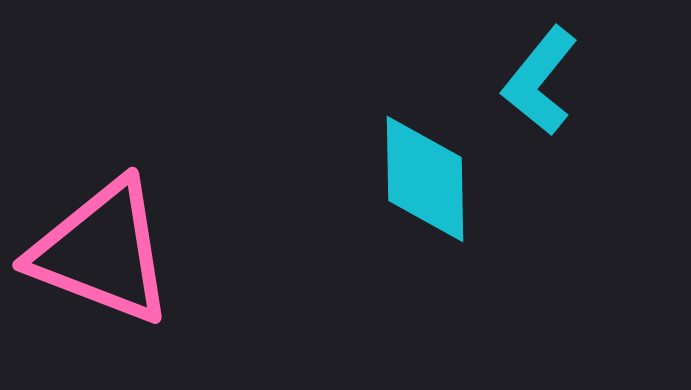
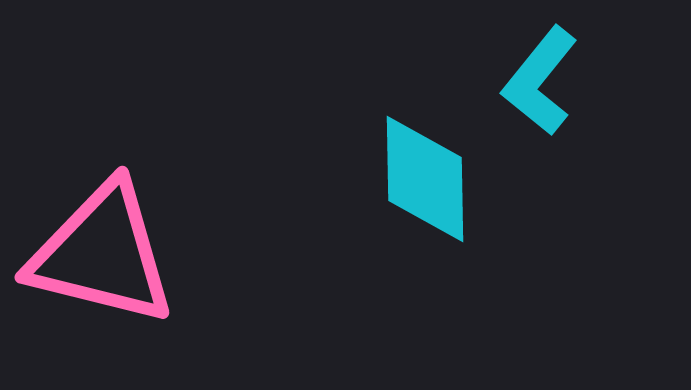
pink triangle: moved 2 px down; rotated 7 degrees counterclockwise
